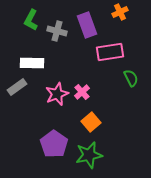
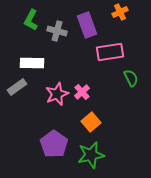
green star: moved 2 px right
